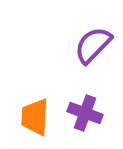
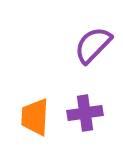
purple cross: rotated 28 degrees counterclockwise
